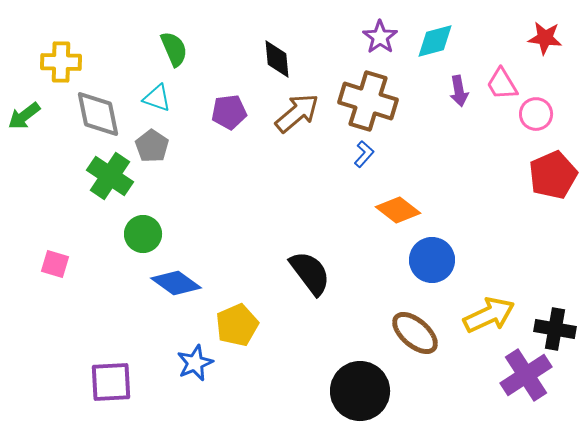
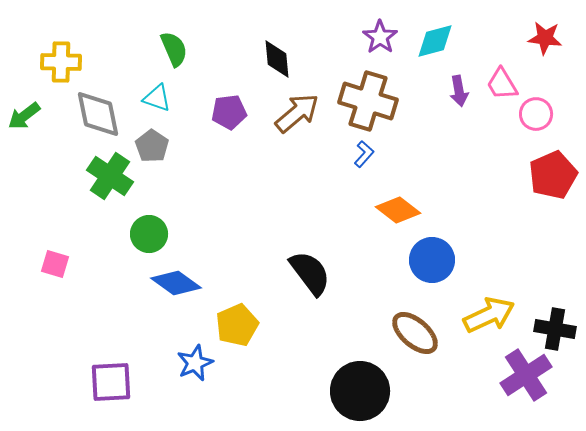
green circle: moved 6 px right
